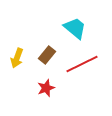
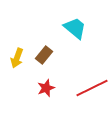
brown rectangle: moved 3 px left
red line: moved 10 px right, 24 px down
